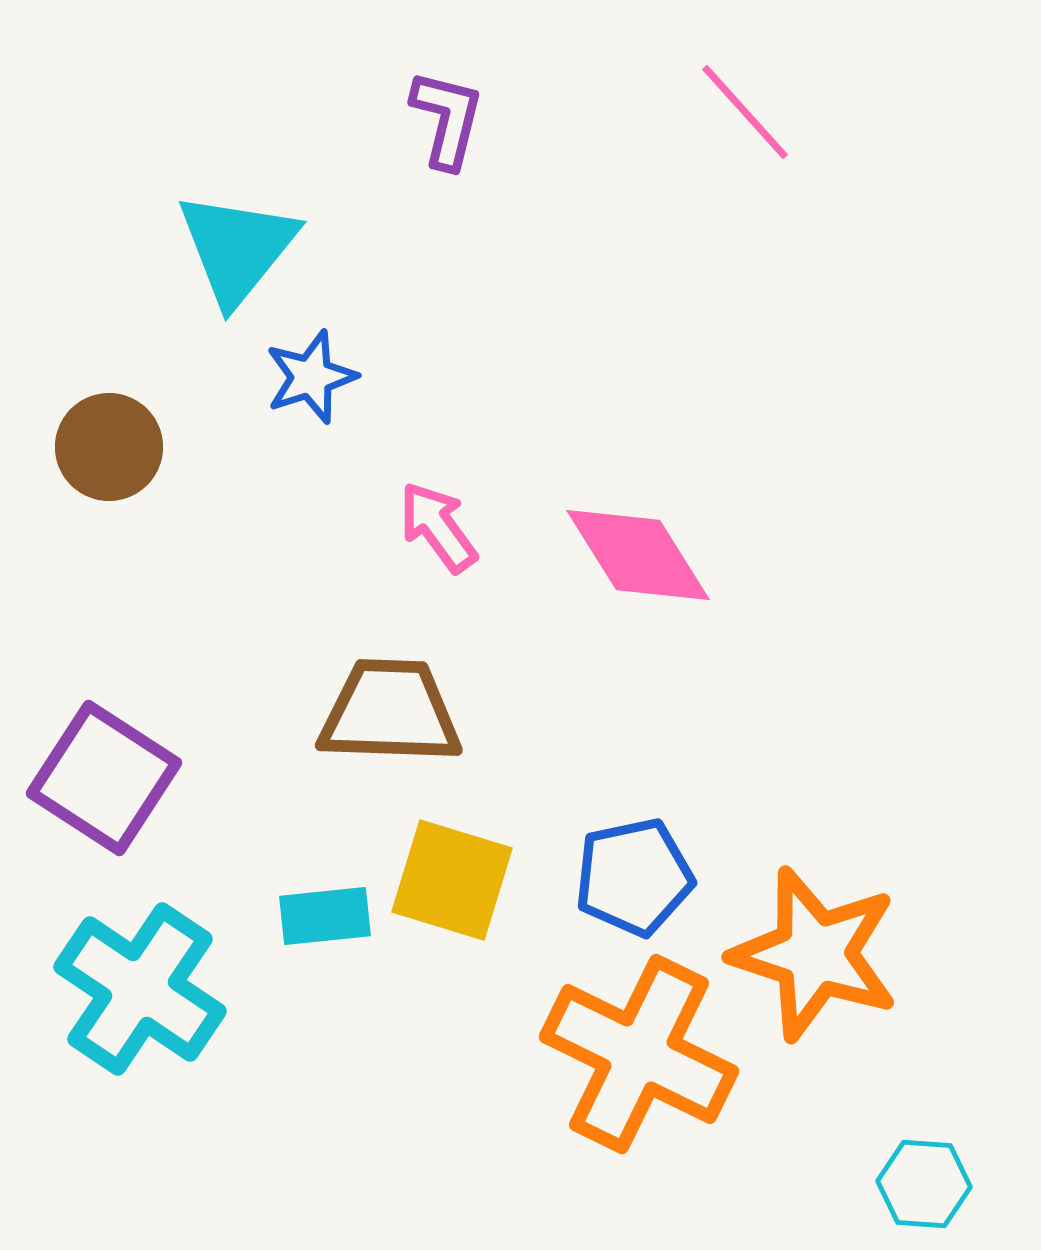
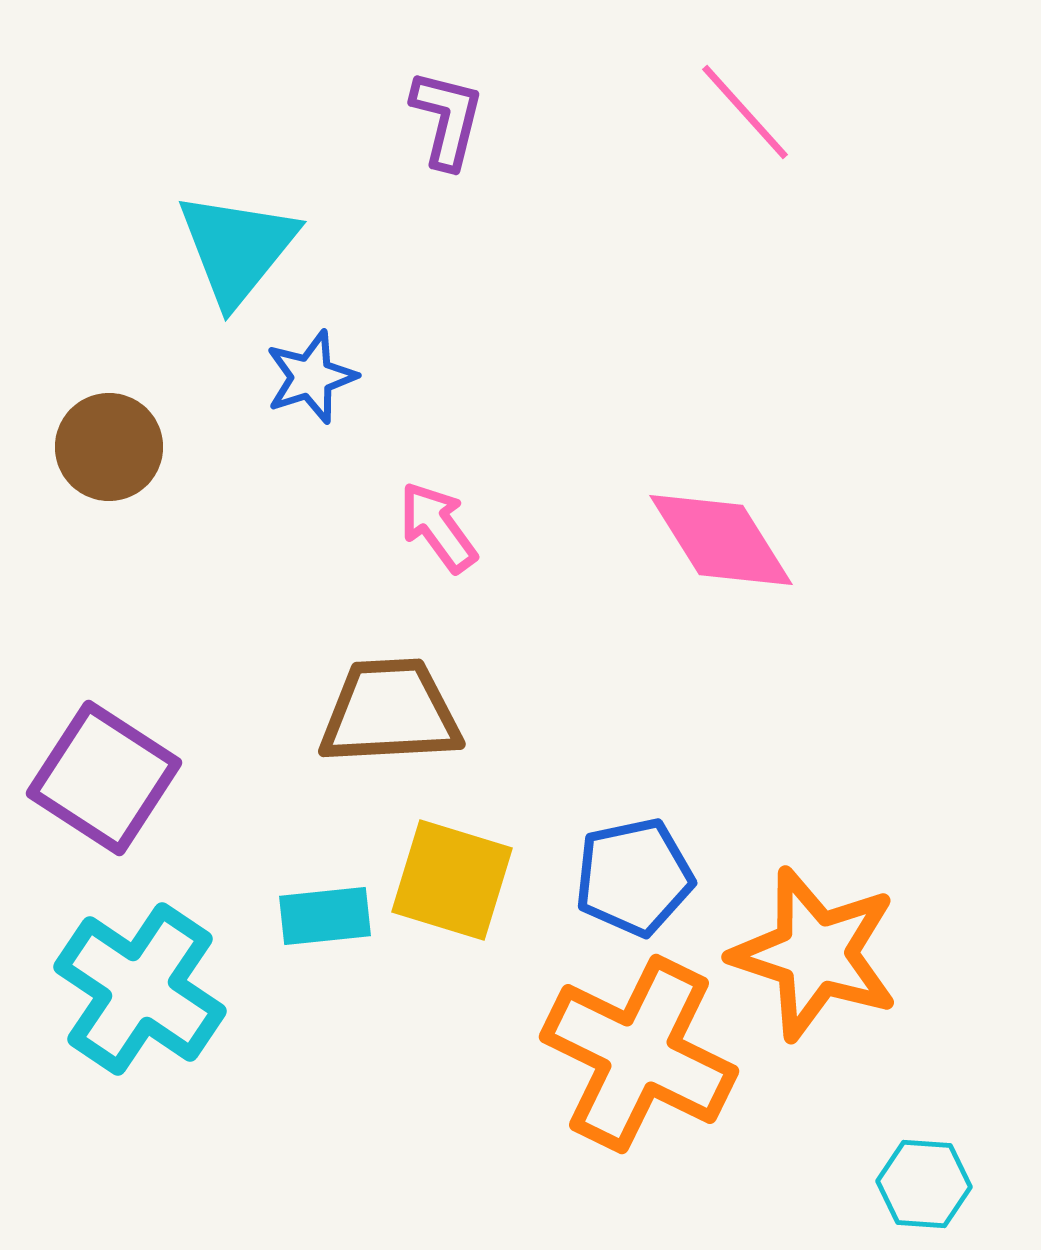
pink diamond: moved 83 px right, 15 px up
brown trapezoid: rotated 5 degrees counterclockwise
